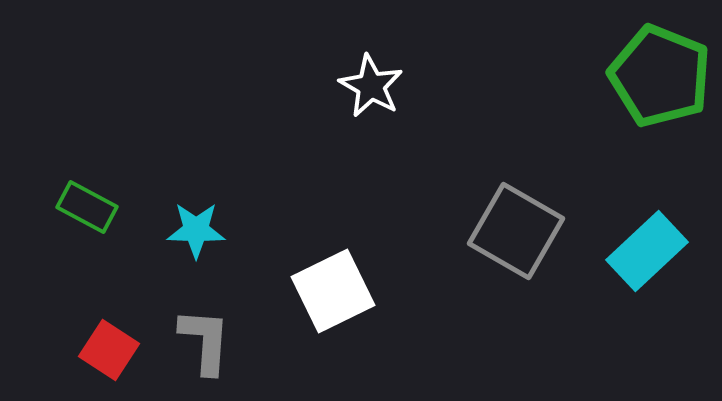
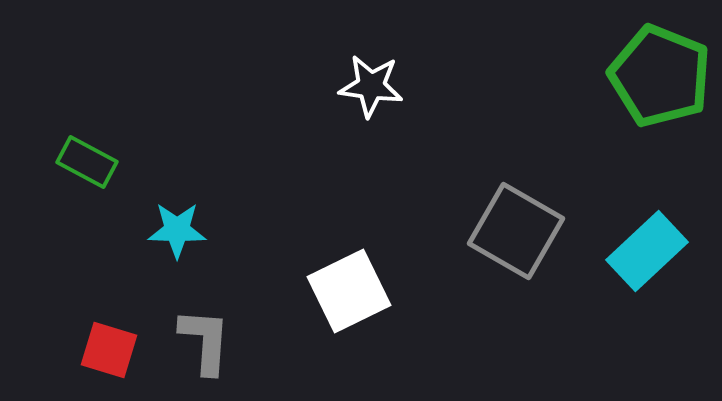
white star: rotated 22 degrees counterclockwise
green rectangle: moved 45 px up
cyan star: moved 19 px left
white square: moved 16 px right
red square: rotated 16 degrees counterclockwise
